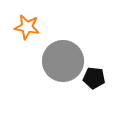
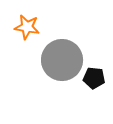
gray circle: moved 1 px left, 1 px up
